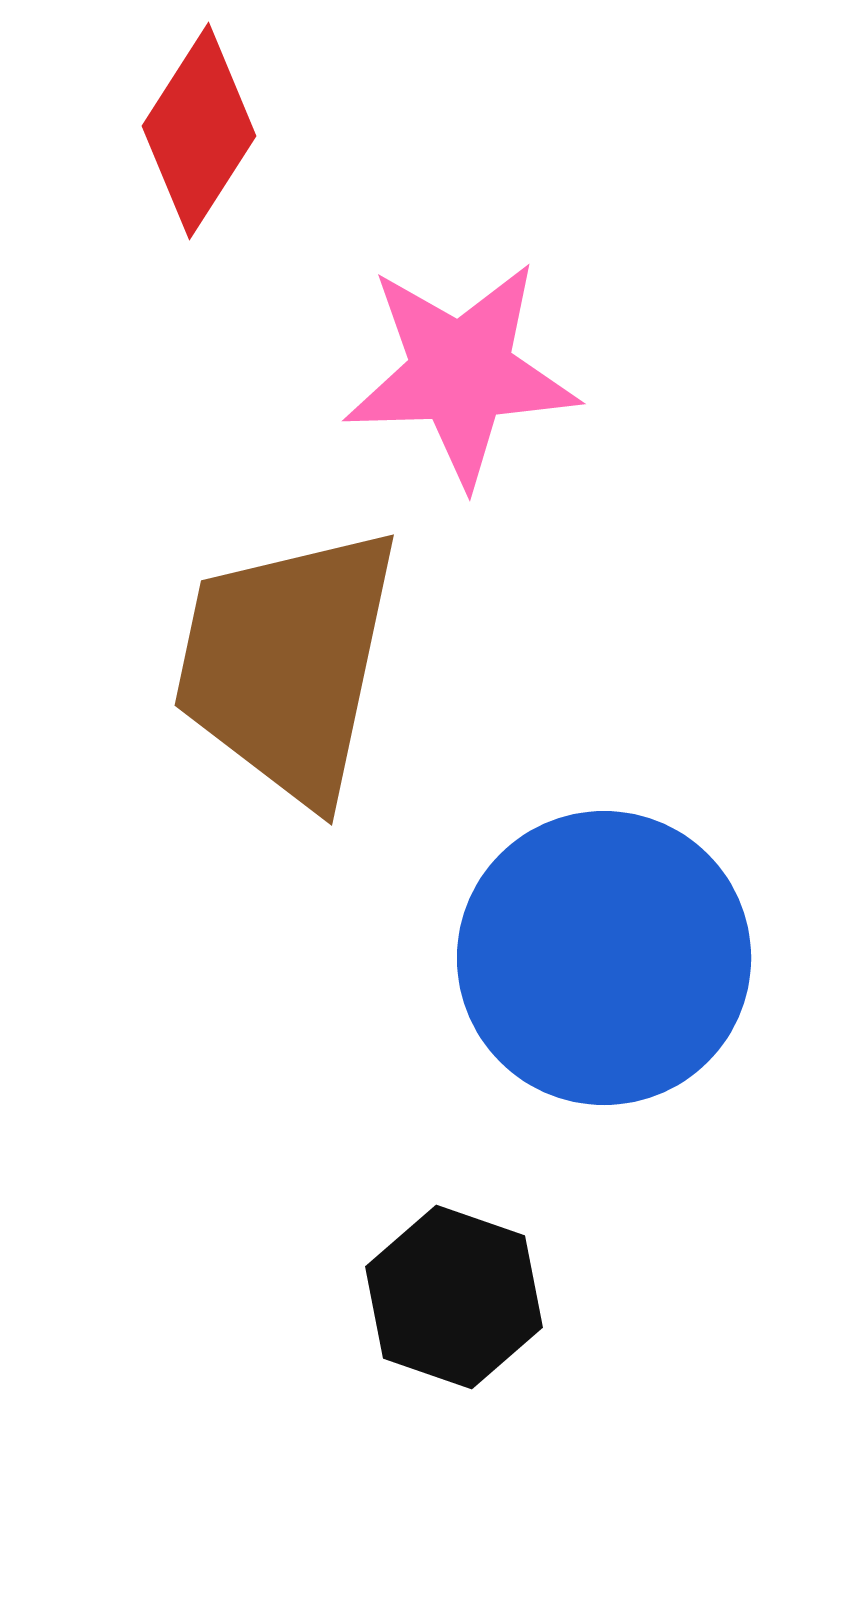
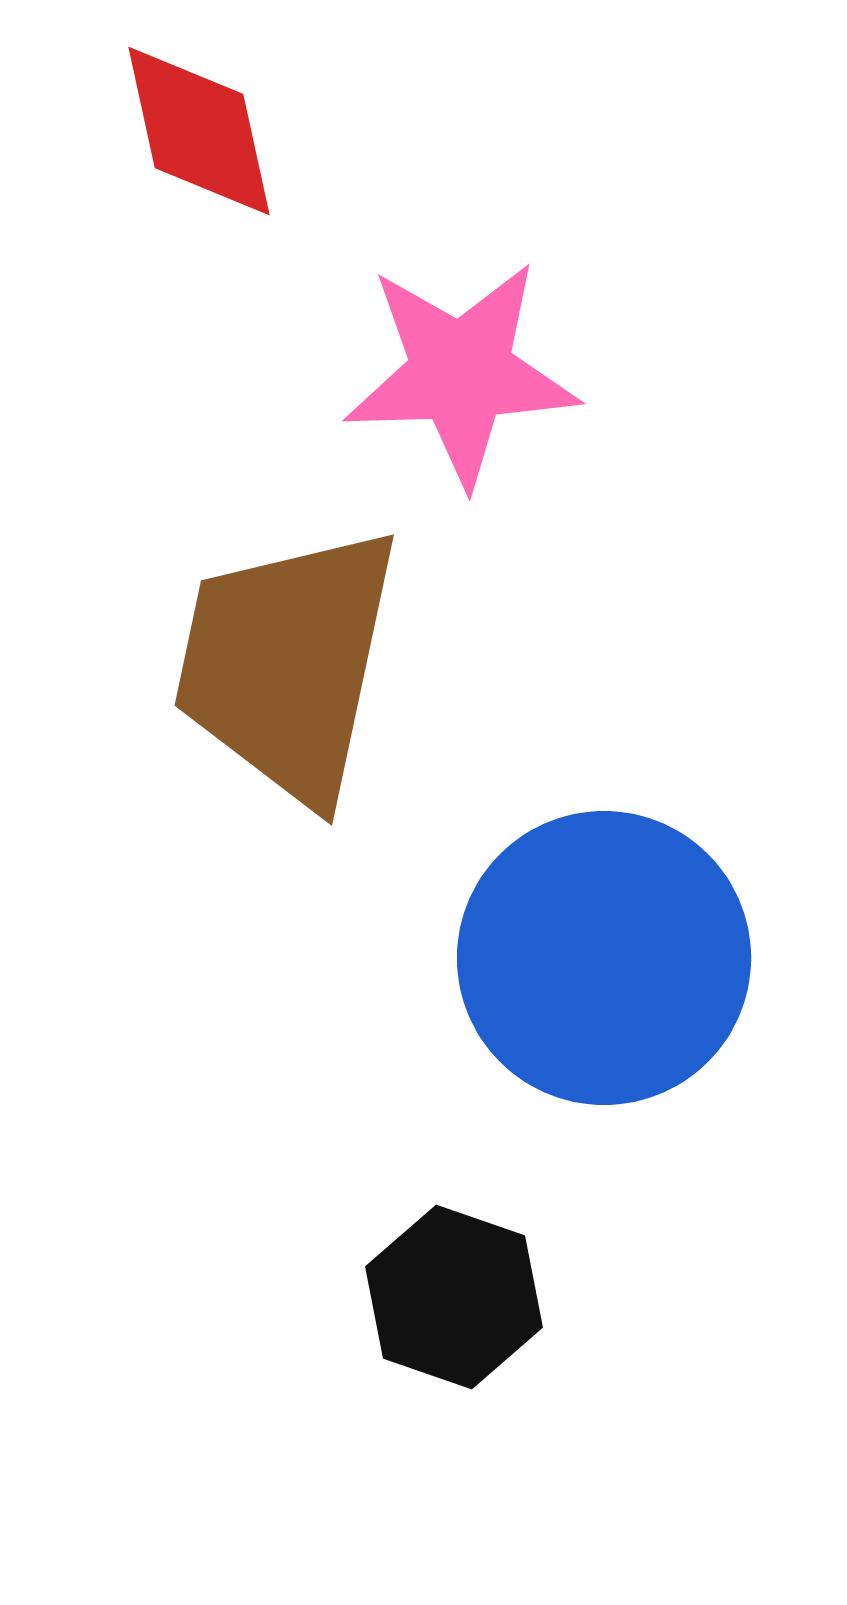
red diamond: rotated 45 degrees counterclockwise
